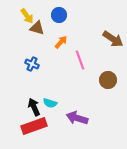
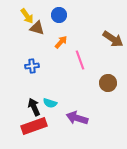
blue cross: moved 2 px down; rotated 32 degrees counterclockwise
brown circle: moved 3 px down
